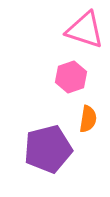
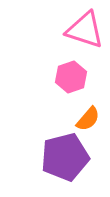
orange semicircle: rotated 32 degrees clockwise
purple pentagon: moved 17 px right, 8 px down
